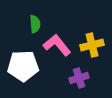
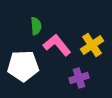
green semicircle: moved 1 px right, 2 px down
yellow cross: rotated 20 degrees counterclockwise
